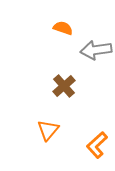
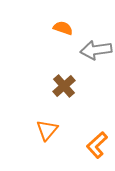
orange triangle: moved 1 px left
